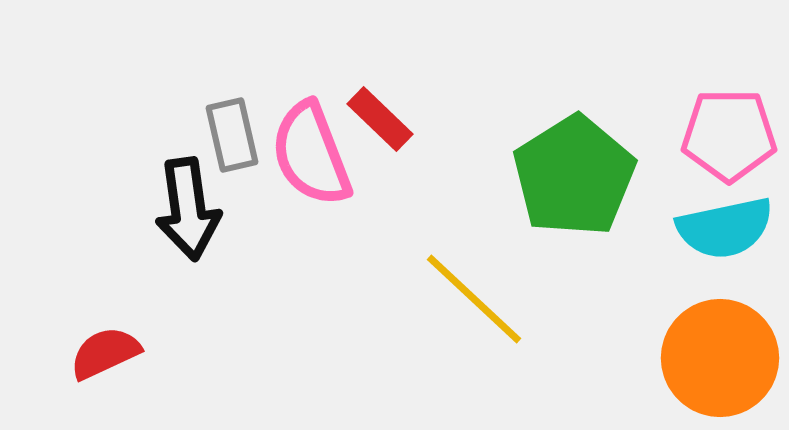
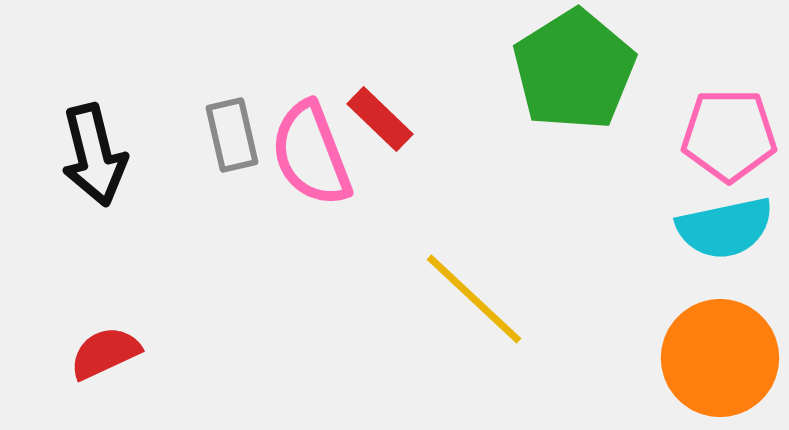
green pentagon: moved 106 px up
black arrow: moved 94 px left, 54 px up; rotated 6 degrees counterclockwise
